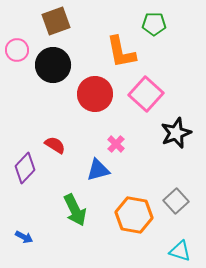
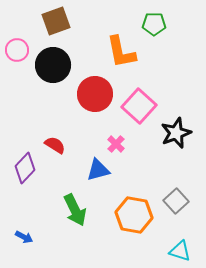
pink square: moved 7 px left, 12 px down
